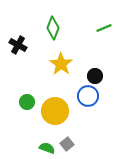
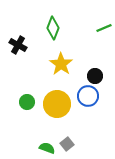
yellow circle: moved 2 px right, 7 px up
